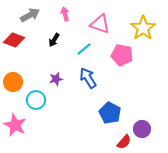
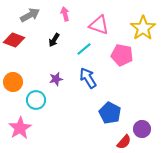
pink triangle: moved 1 px left, 1 px down
pink star: moved 5 px right, 3 px down; rotated 15 degrees clockwise
